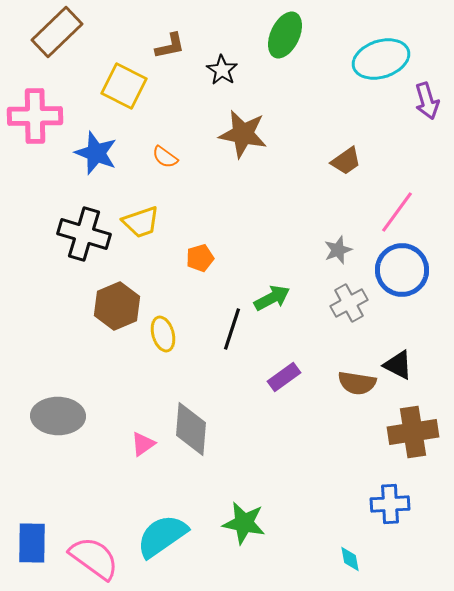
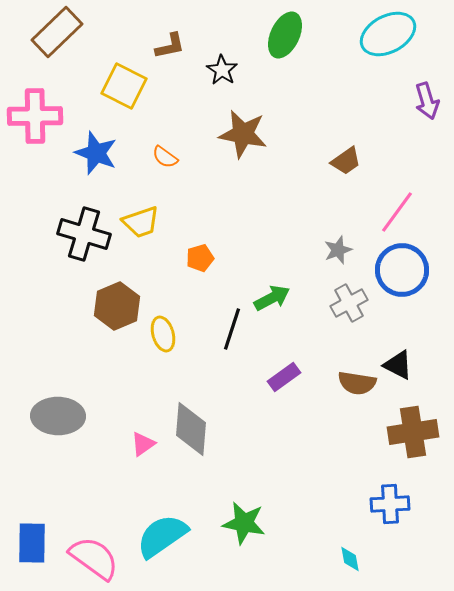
cyan ellipse: moved 7 px right, 25 px up; rotated 10 degrees counterclockwise
